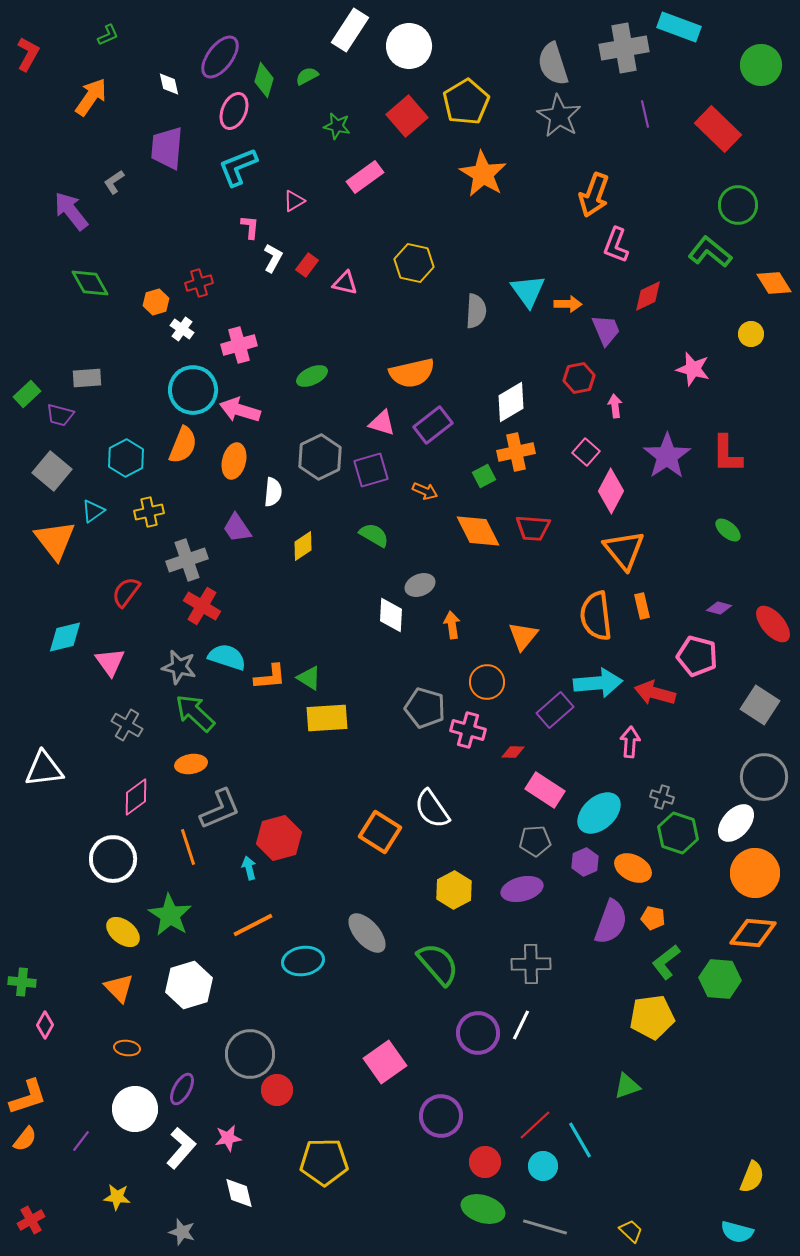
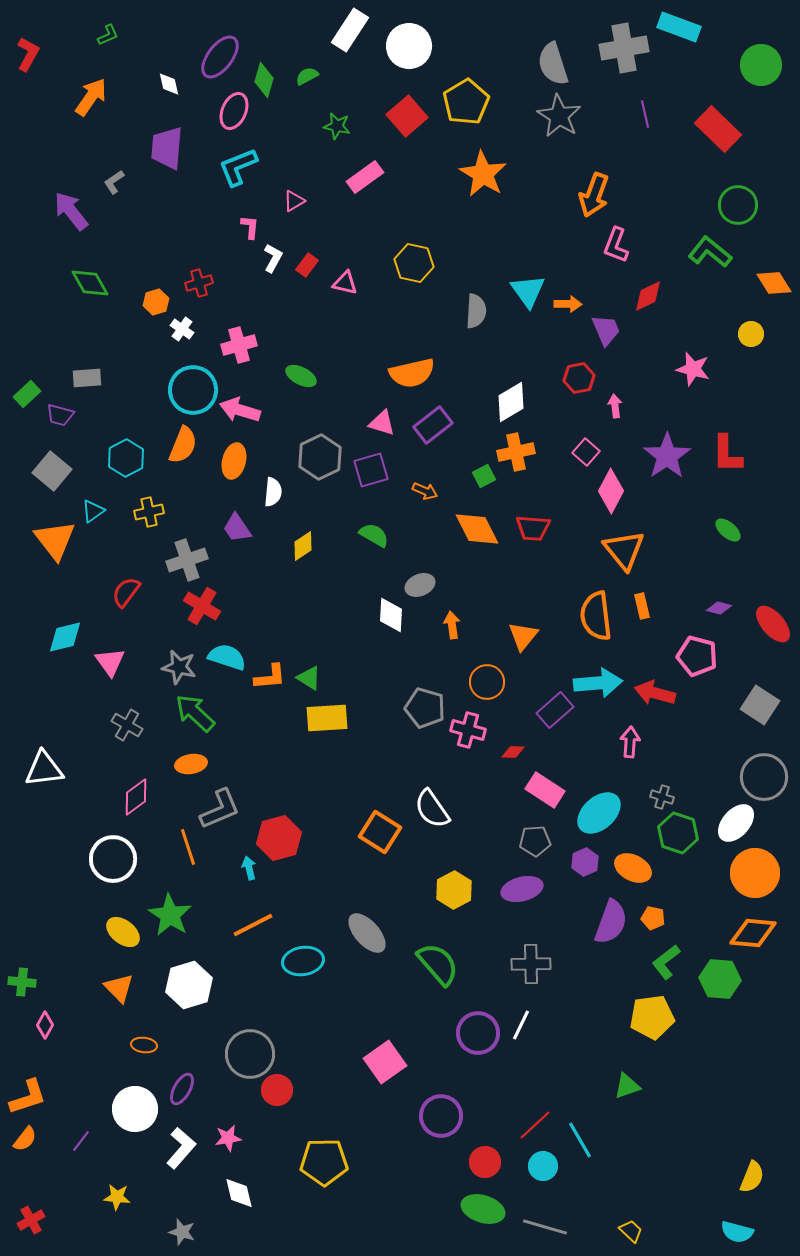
green ellipse at (312, 376): moved 11 px left; rotated 52 degrees clockwise
orange diamond at (478, 531): moved 1 px left, 2 px up
orange ellipse at (127, 1048): moved 17 px right, 3 px up
